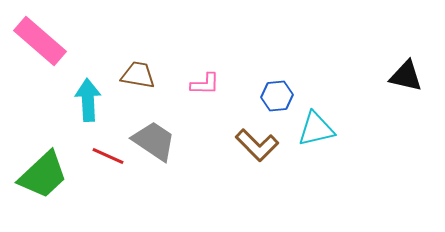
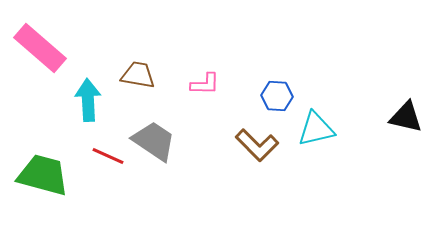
pink rectangle: moved 7 px down
black triangle: moved 41 px down
blue hexagon: rotated 8 degrees clockwise
green trapezoid: rotated 122 degrees counterclockwise
